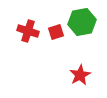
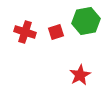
green hexagon: moved 4 px right, 1 px up
red cross: moved 3 px left, 1 px down
